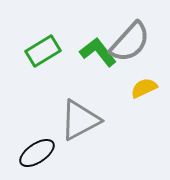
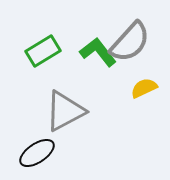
gray triangle: moved 15 px left, 9 px up
